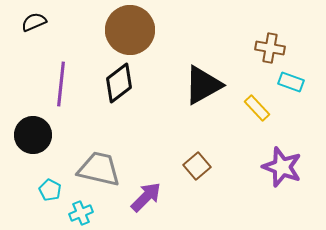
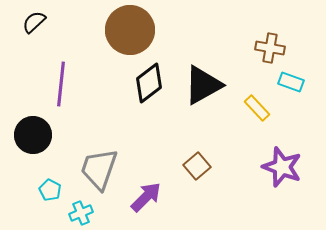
black semicircle: rotated 20 degrees counterclockwise
black diamond: moved 30 px right
gray trapezoid: rotated 84 degrees counterclockwise
